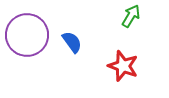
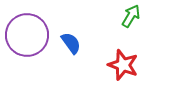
blue semicircle: moved 1 px left, 1 px down
red star: moved 1 px up
